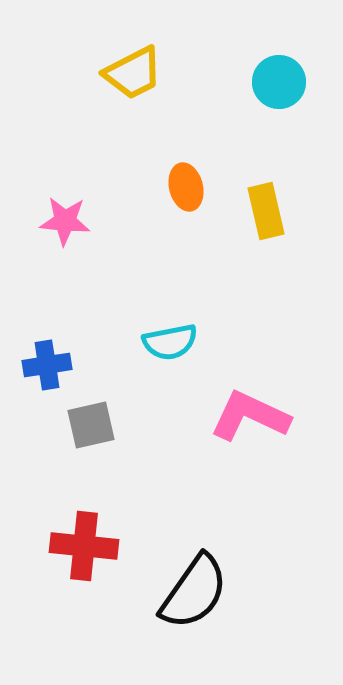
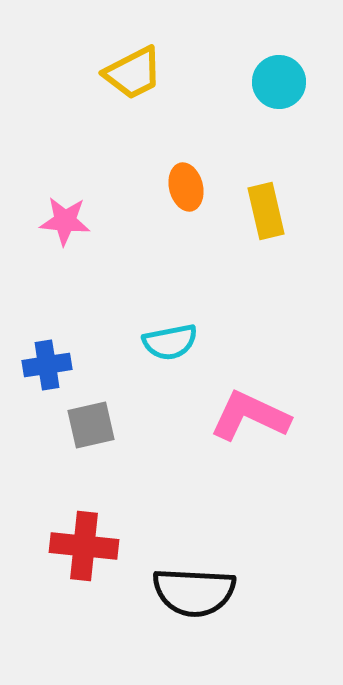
black semicircle: rotated 58 degrees clockwise
